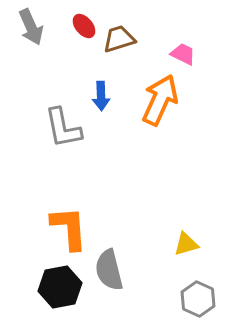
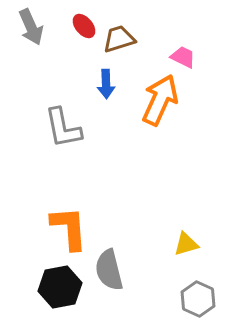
pink trapezoid: moved 3 px down
blue arrow: moved 5 px right, 12 px up
